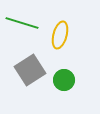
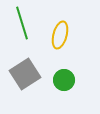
green line: rotated 56 degrees clockwise
gray square: moved 5 px left, 4 px down
